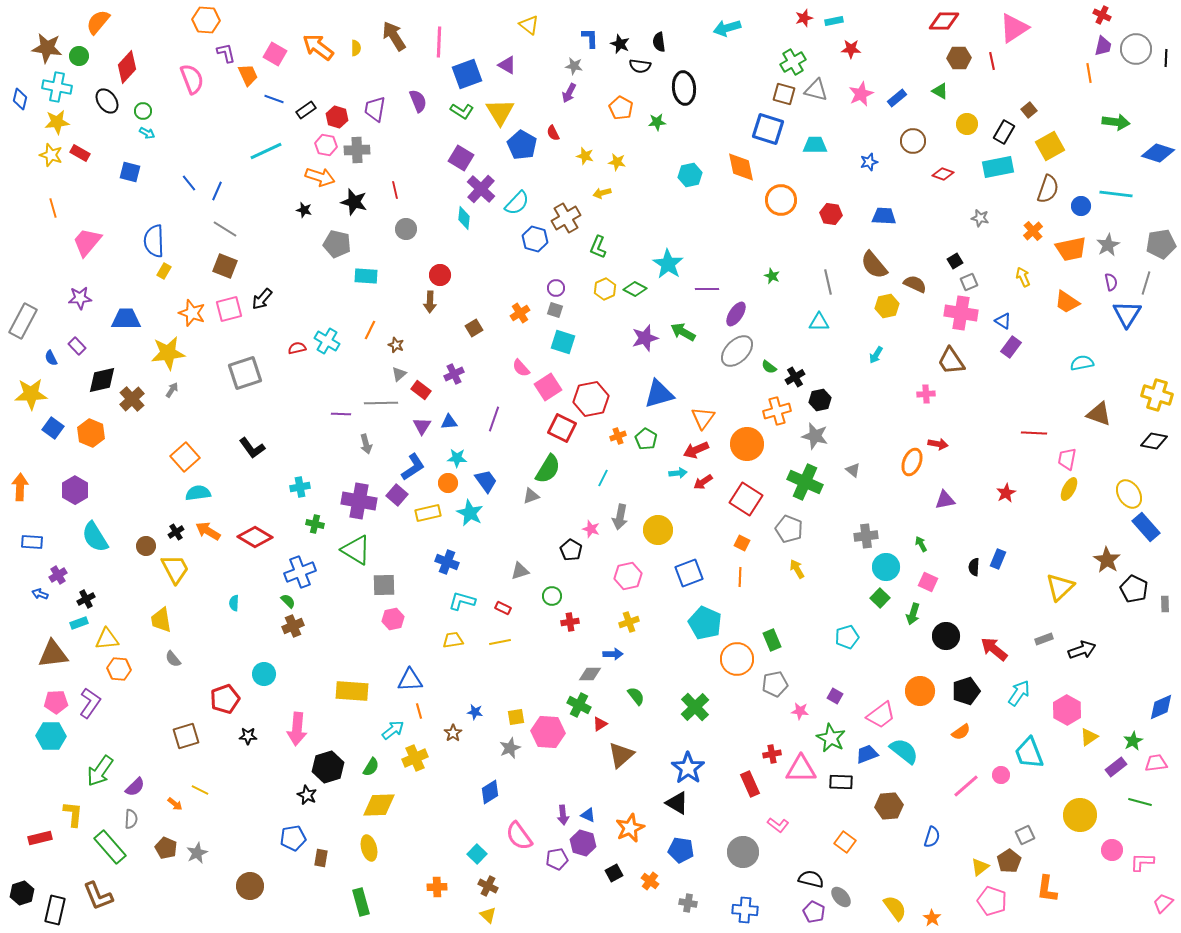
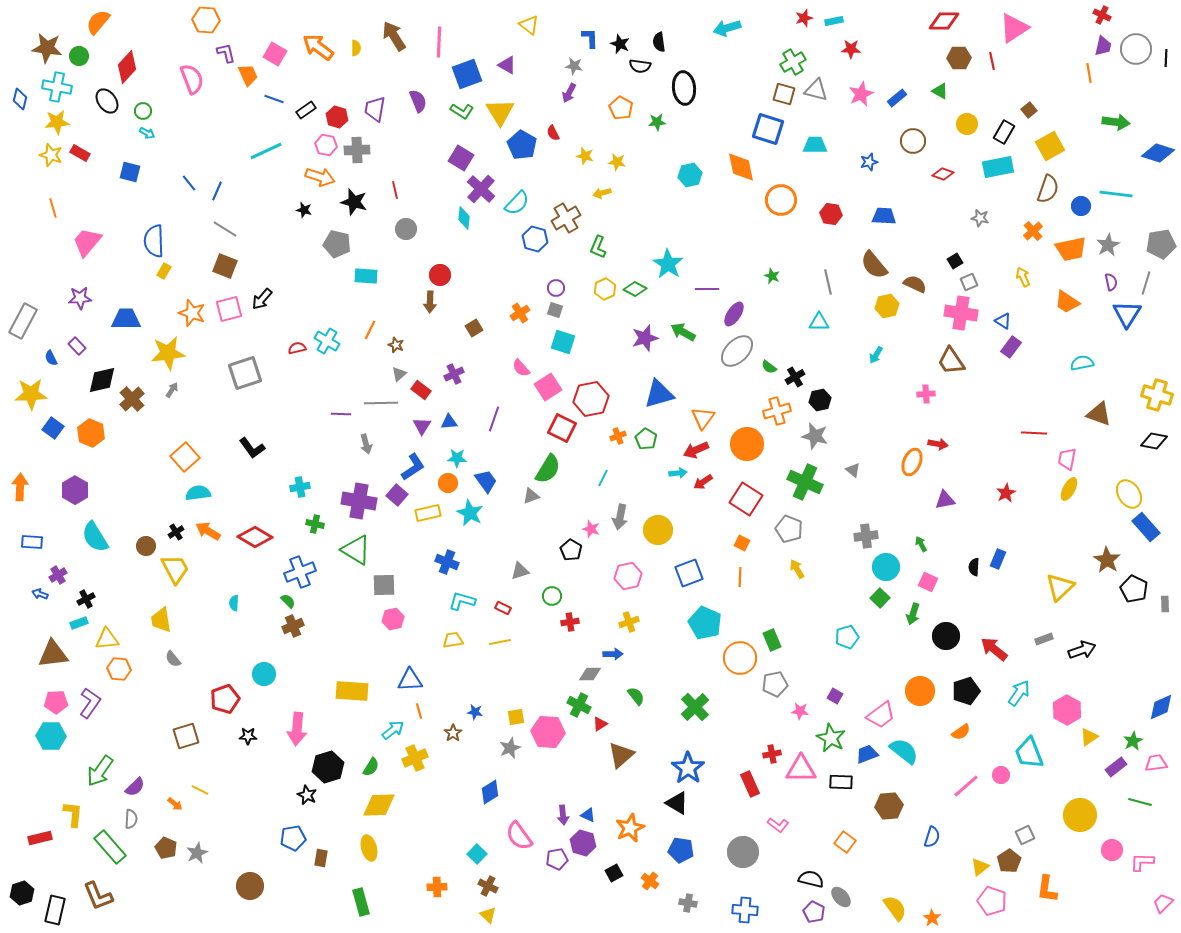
purple ellipse at (736, 314): moved 2 px left
orange circle at (737, 659): moved 3 px right, 1 px up
